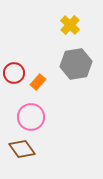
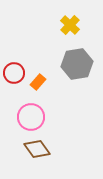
gray hexagon: moved 1 px right
brown diamond: moved 15 px right
